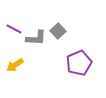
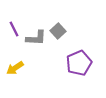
purple line: rotated 35 degrees clockwise
yellow arrow: moved 3 px down
